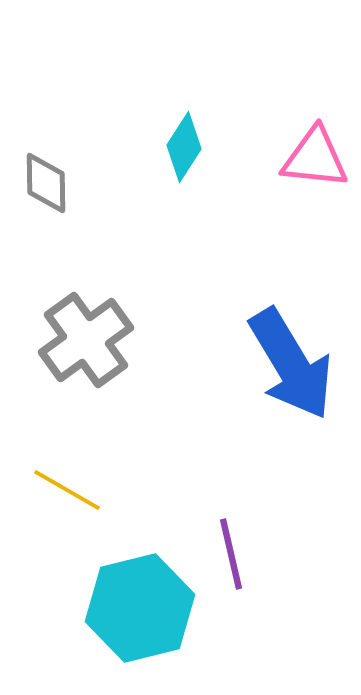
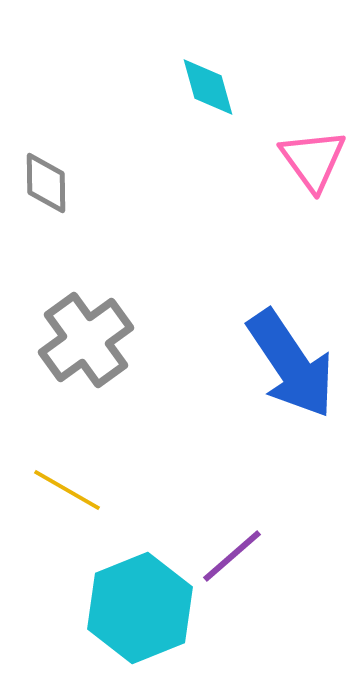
cyan diamond: moved 24 px right, 60 px up; rotated 48 degrees counterclockwise
pink triangle: moved 2 px left, 2 px down; rotated 48 degrees clockwise
blue arrow: rotated 3 degrees counterclockwise
purple line: moved 1 px right, 2 px down; rotated 62 degrees clockwise
cyan hexagon: rotated 8 degrees counterclockwise
